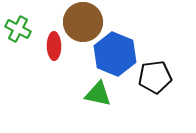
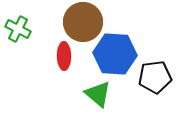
red ellipse: moved 10 px right, 10 px down
blue hexagon: rotated 18 degrees counterclockwise
green triangle: rotated 28 degrees clockwise
